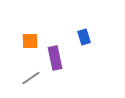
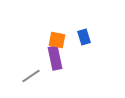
orange square: moved 27 px right, 1 px up; rotated 12 degrees clockwise
gray line: moved 2 px up
